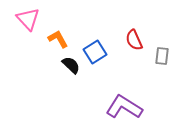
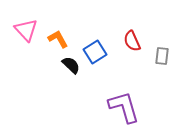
pink triangle: moved 2 px left, 11 px down
red semicircle: moved 2 px left, 1 px down
purple L-shape: rotated 42 degrees clockwise
